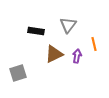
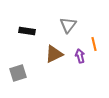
black rectangle: moved 9 px left
purple arrow: moved 3 px right; rotated 24 degrees counterclockwise
